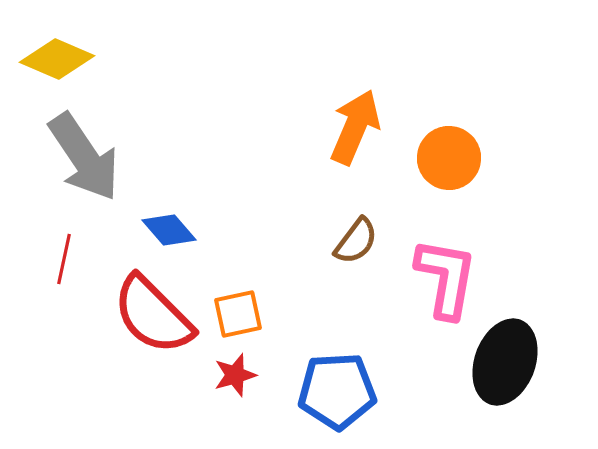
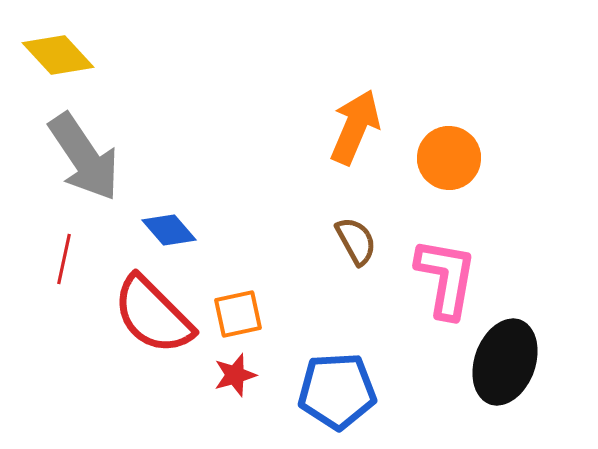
yellow diamond: moved 1 px right, 4 px up; rotated 24 degrees clockwise
brown semicircle: rotated 66 degrees counterclockwise
